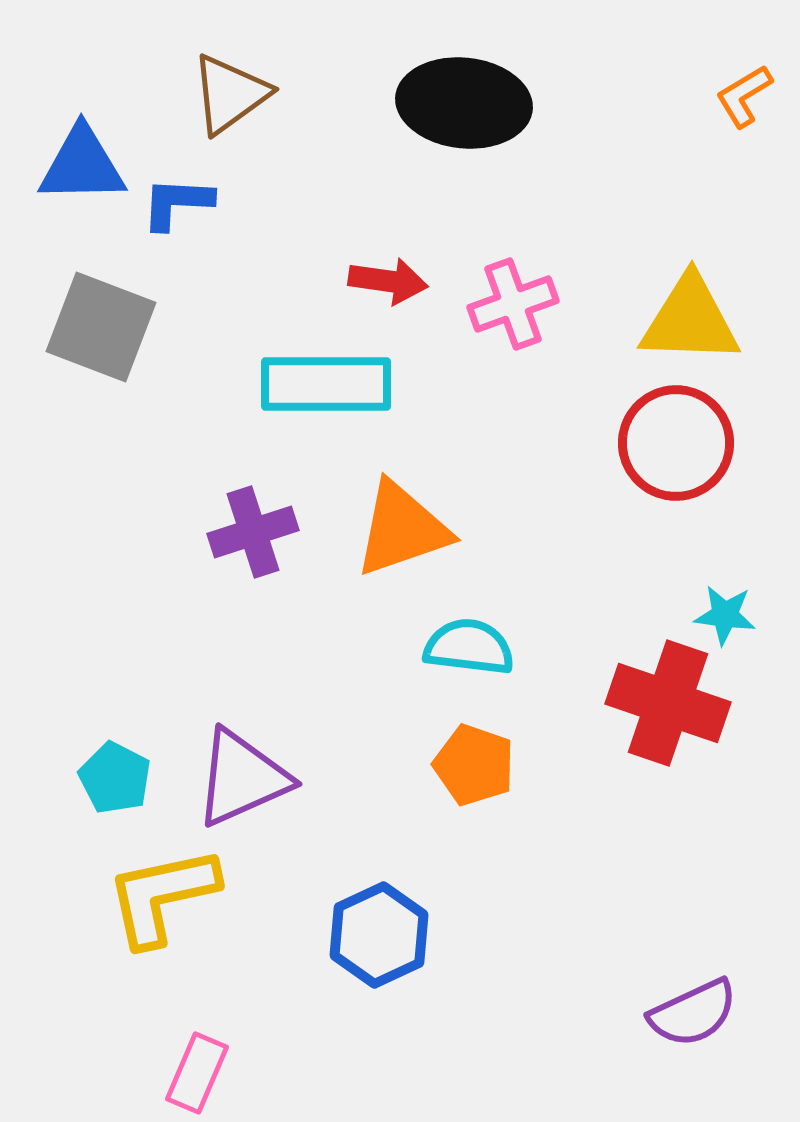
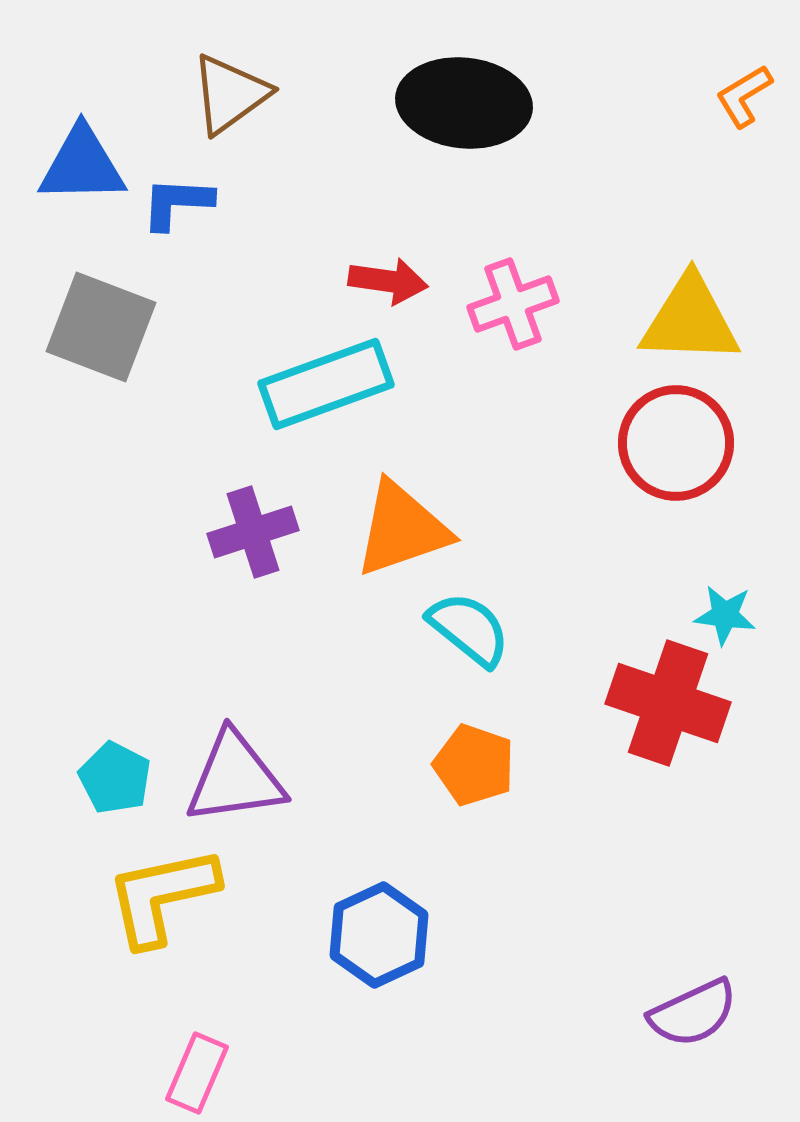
cyan rectangle: rotated 20 degrees counterclockwise
cyan semicircle: moved 18 px up; rotated 32 degrees clockwise
purple triangle: moved 7 px left; rotated 16 degrees clockwise
